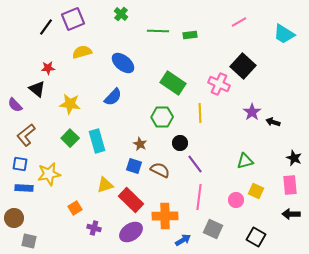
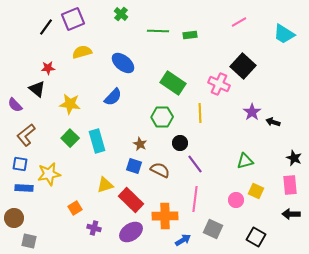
pink line at (199, 197): moved 4 px left, 2 px down
